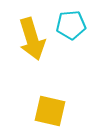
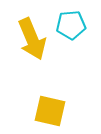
yellow arrow: rotated 6 degrees counterclockwise
